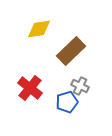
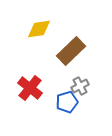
gray cross: rotated 36 degrees clockwise
